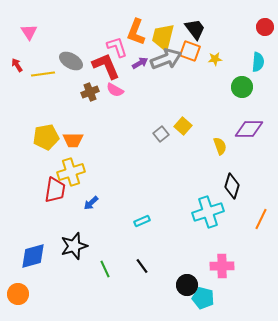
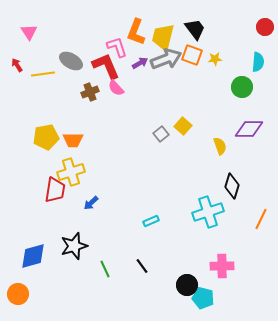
orange square: moved 2 px right, 4 px down
pink semicircle: moved 1 px right, 2 px up; rotated 18 degrees clockwise
cyan rectangle: moved 9 px right
